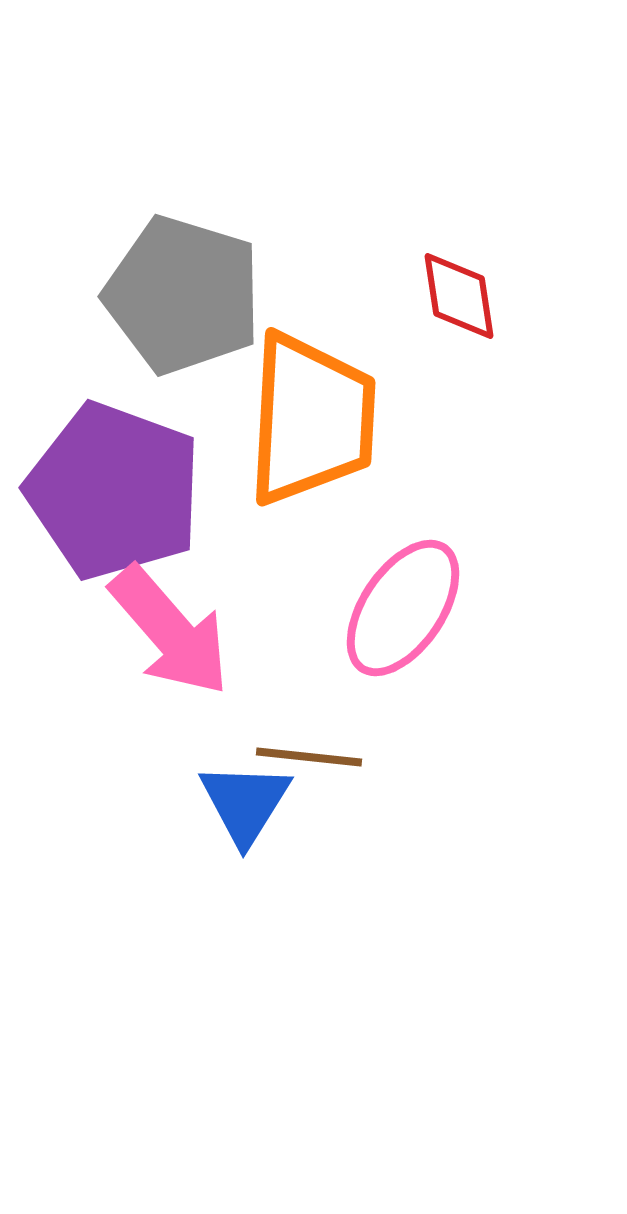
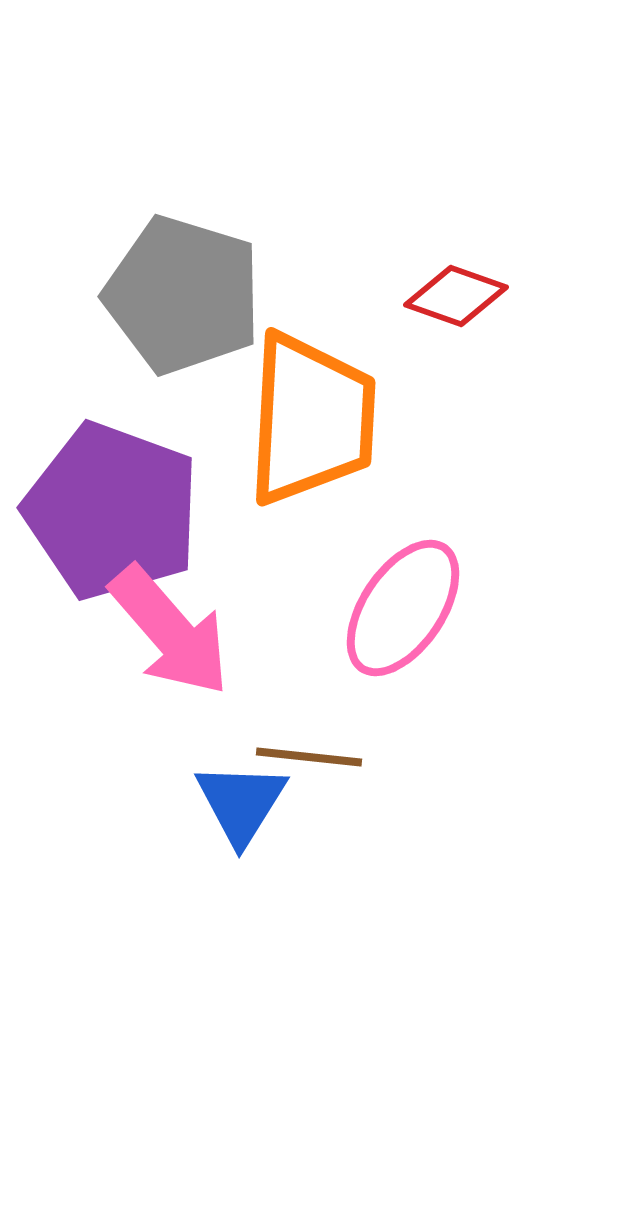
red diamond: moved 3 px left; rotated 62 degrees counterclockwise
purple pentagon: moved 2 px left, 20 px down
blue triangle: moved 4 px left
